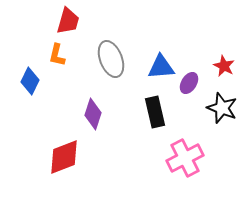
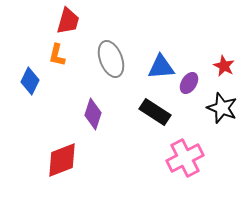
black rectangle: rotated 44 degrees counterclockwise
red diamond: moved 2 px left, 3 px down
